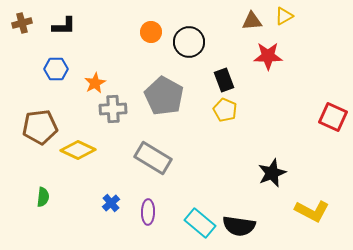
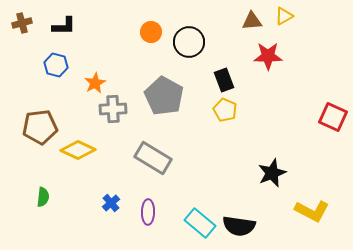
blue hexagon: moved 4 px up; rotated 15 degrees clockwise
